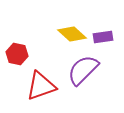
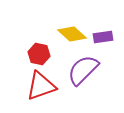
red hexagon: moved 22 px right
